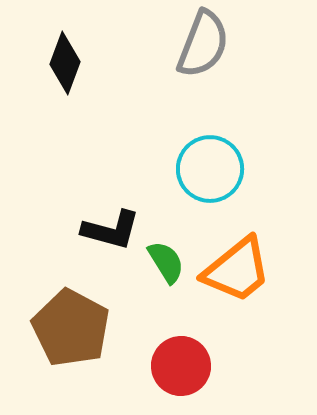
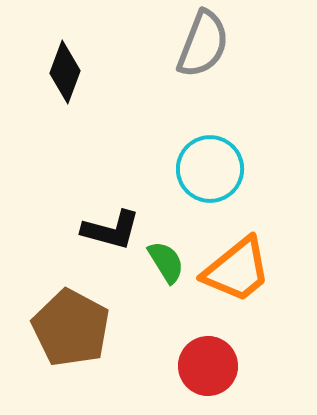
black diamond: moved 9 px down
red circle: moved 27 px right
